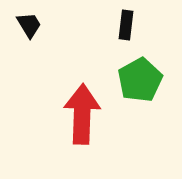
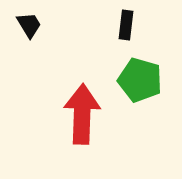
green pentagon: rotated 27 degrees counterclockwise
